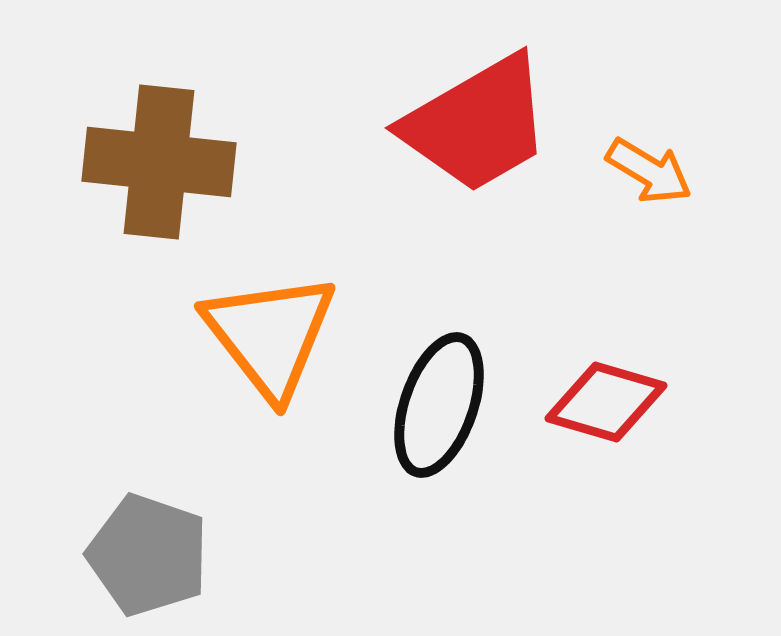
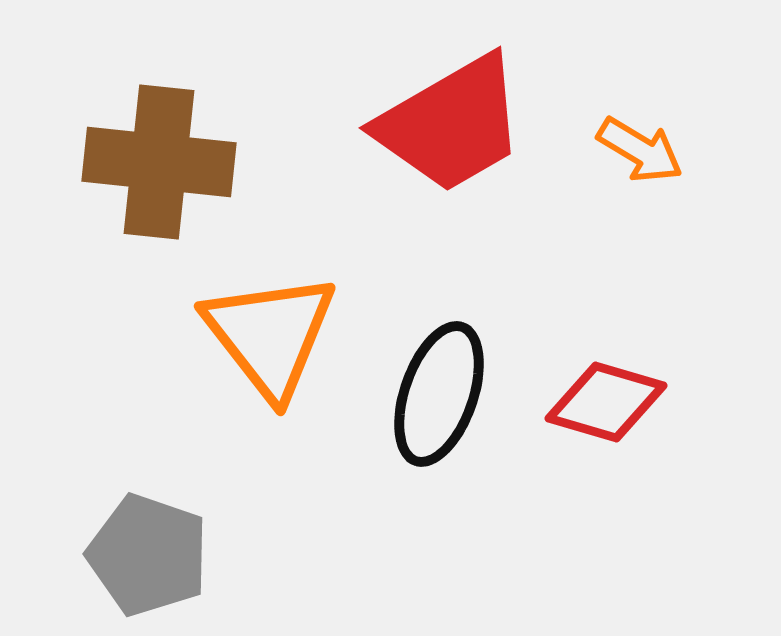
red trapezoid: moved 26 px left
orange arrow: moved 9 px left, 21 px up
black ellipse: moved 11 px up
